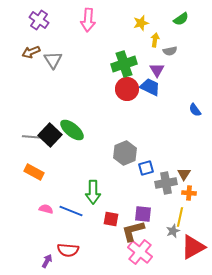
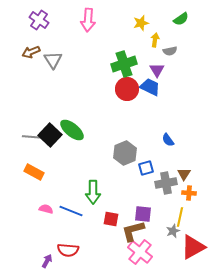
blue semicircle: moved 27 px left, 30 px down
